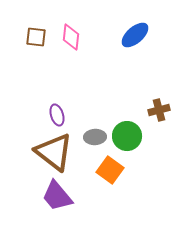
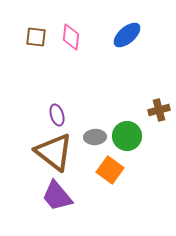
blue ellipse: moved 8 px left
